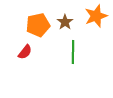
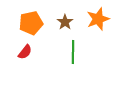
orange star: moved 2 px right, 3 px down
orange pentagon: moved 7 px left, 2 px up
